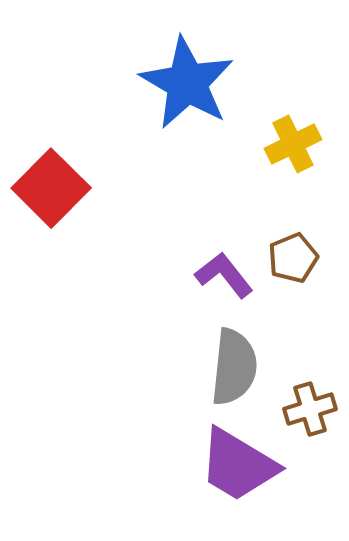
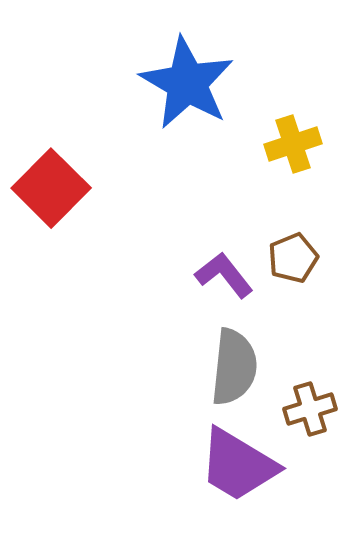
yellow cross: rotated 8 degrees clockwise
